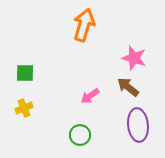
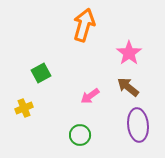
pink star: moved 5 px left, 5 px up; rotated 20 degrees clockwise
green square: moved 16 px right; rotated 30 degrees counterclockwise
